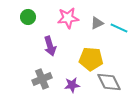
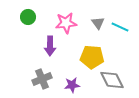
pink star: moved 2 px left, 5 px down
gray triangle: moved 1 px right; rotated 40 degrees counterclockwise
cyan line: moved 1 px right, 1 px up
purple arrow: rotated 18 degrees clockwise
yellow pentagon: moved 1 px right, 2 px up
gray diamond: moved 3 px right, 2 px up
